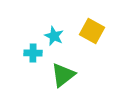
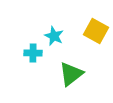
yellow square: moved 4 px right
green triangle: moved 8 px right, 1 px up
